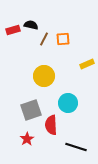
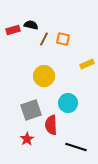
orange square: rotated 16 degrees clockwise
